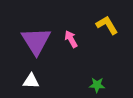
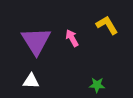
pink arrow: moved 1 px right, 1 px up
